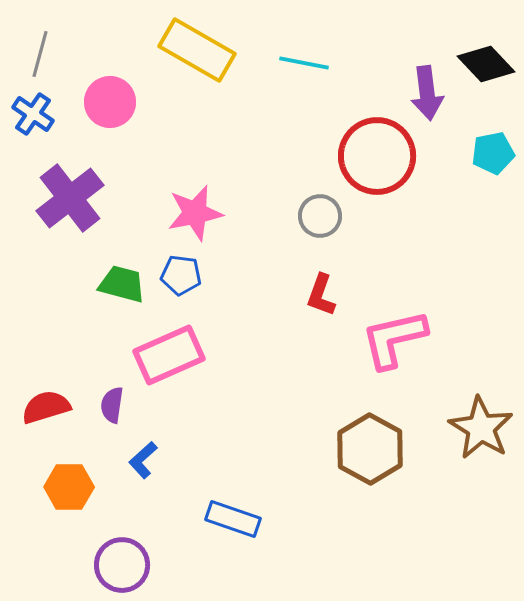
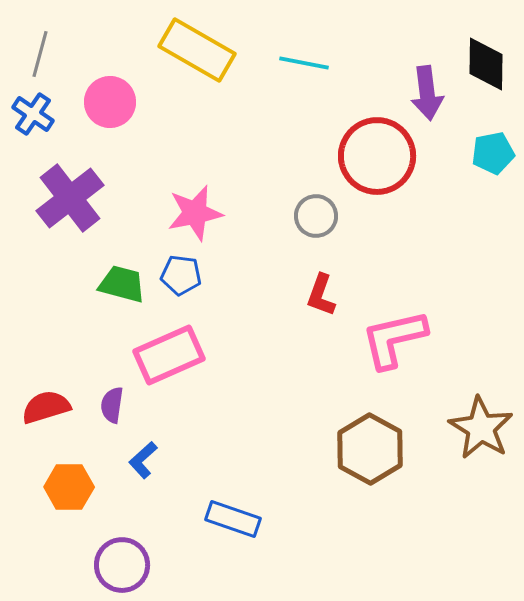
black diamond: rotated 44 degrees clockwise
gray circle: moved 4 px left
